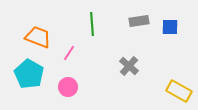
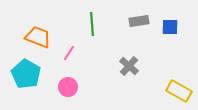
cyan pentagon: moved 3 px left
